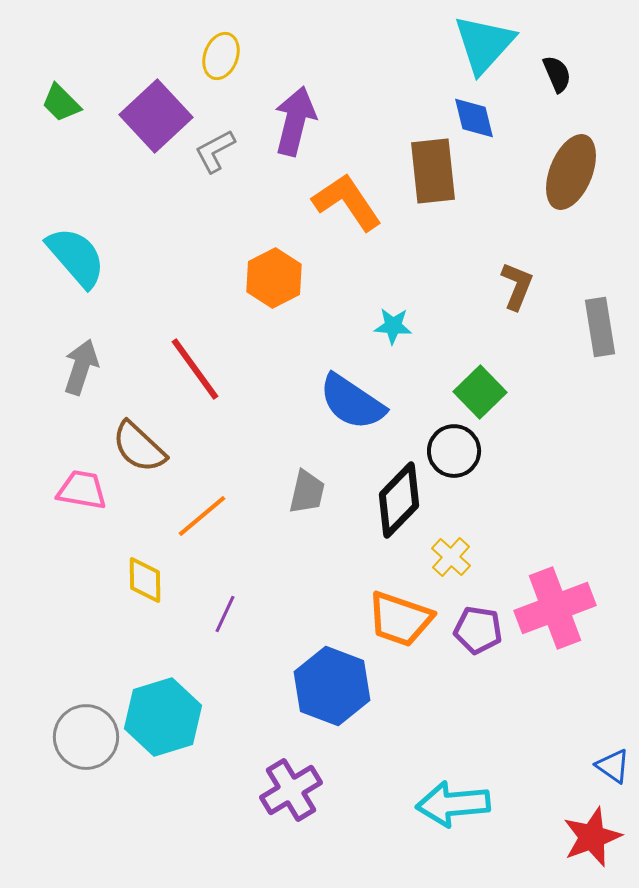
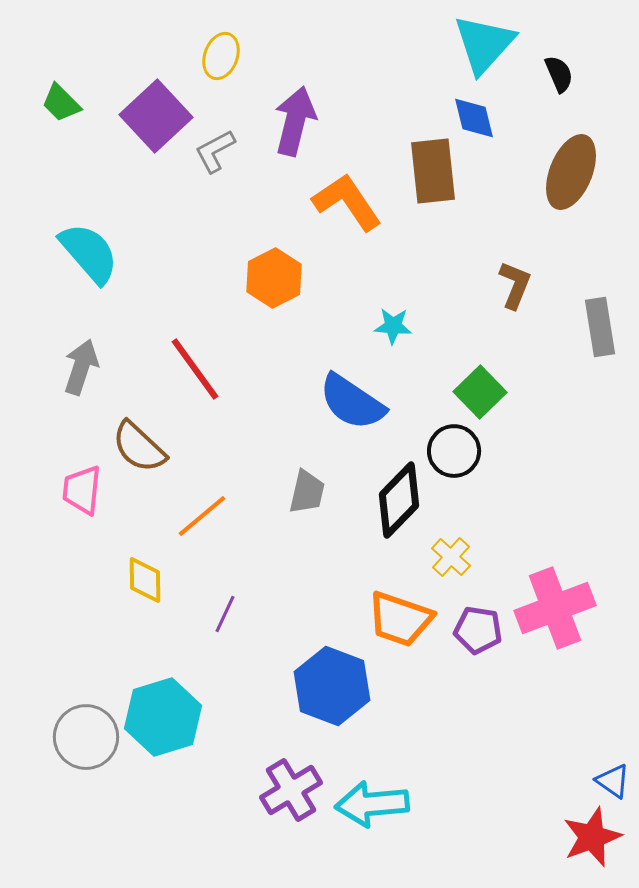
black semicircle: moved 2 px right
cyan semicircle: moved 13 px right, 4 px up
brown L-shape: moved 2 px left, 1 px up
pink trapezoid: rotated 94 degrees counterclockwise
blue triangle: moved 15 px down
cyan arrow: moved 81 px left
